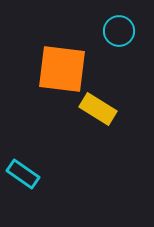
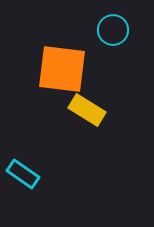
cyan circle: moved 6 px left, 1 px up
yellow rectangle: moved 11 px left, 1 px down
